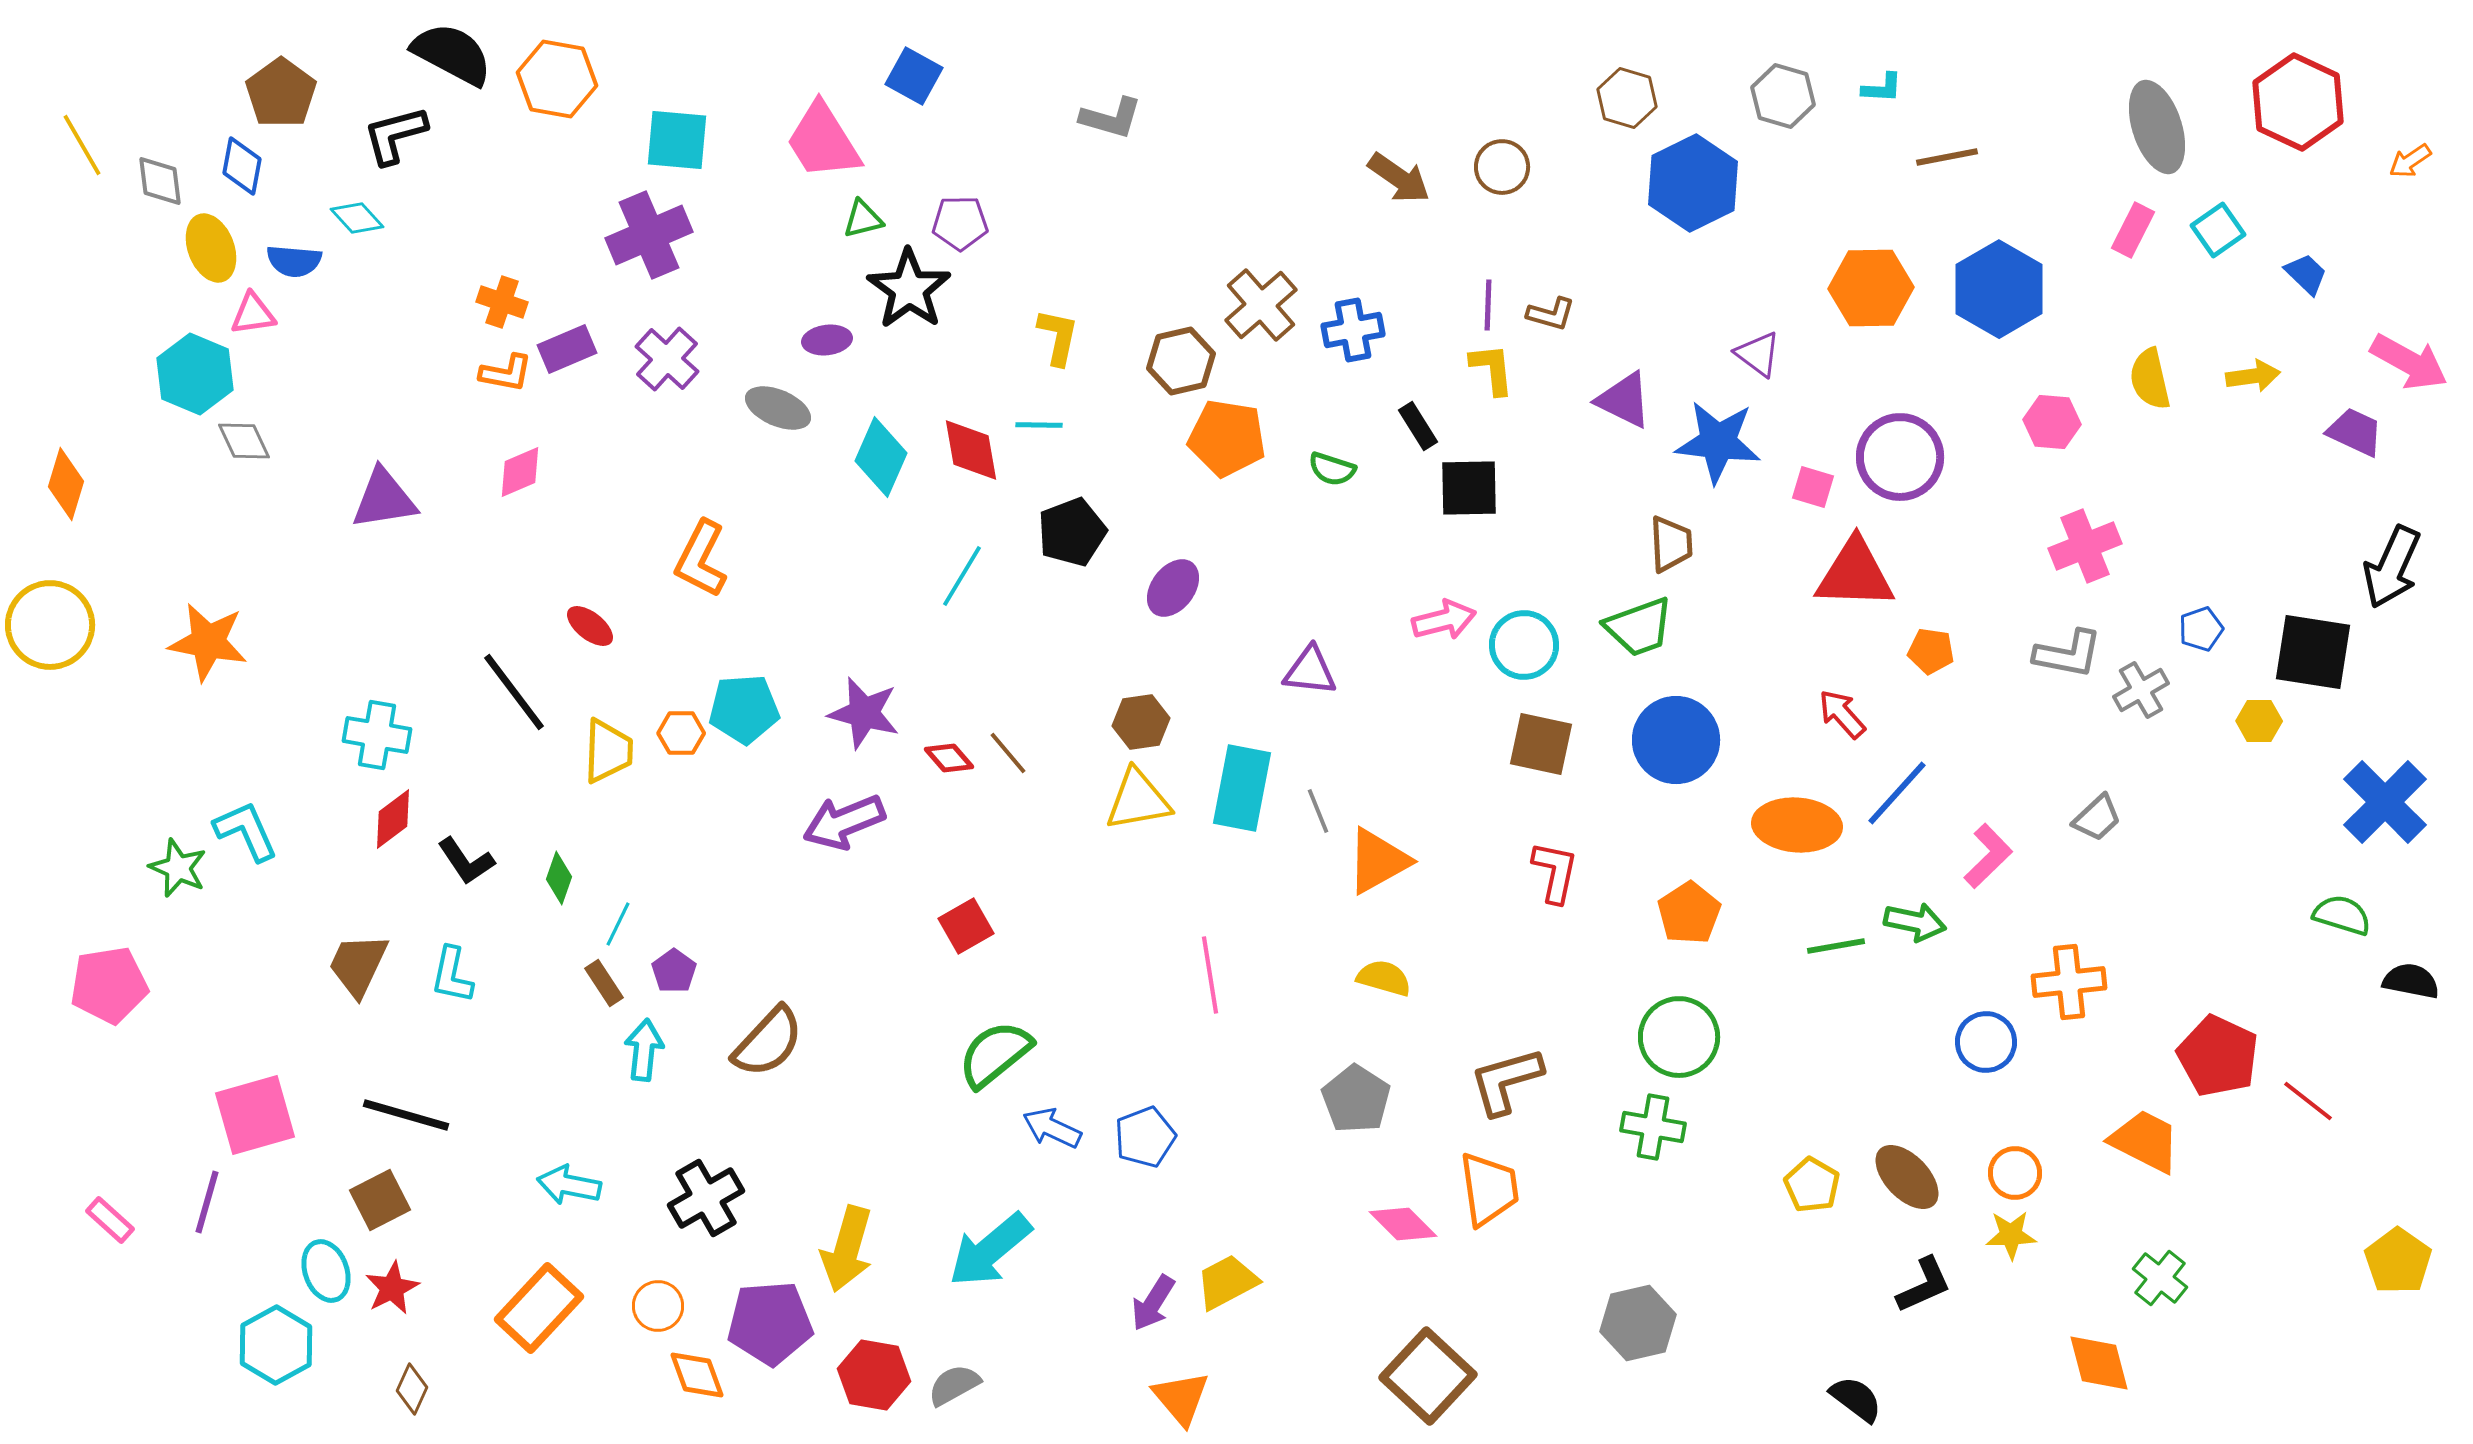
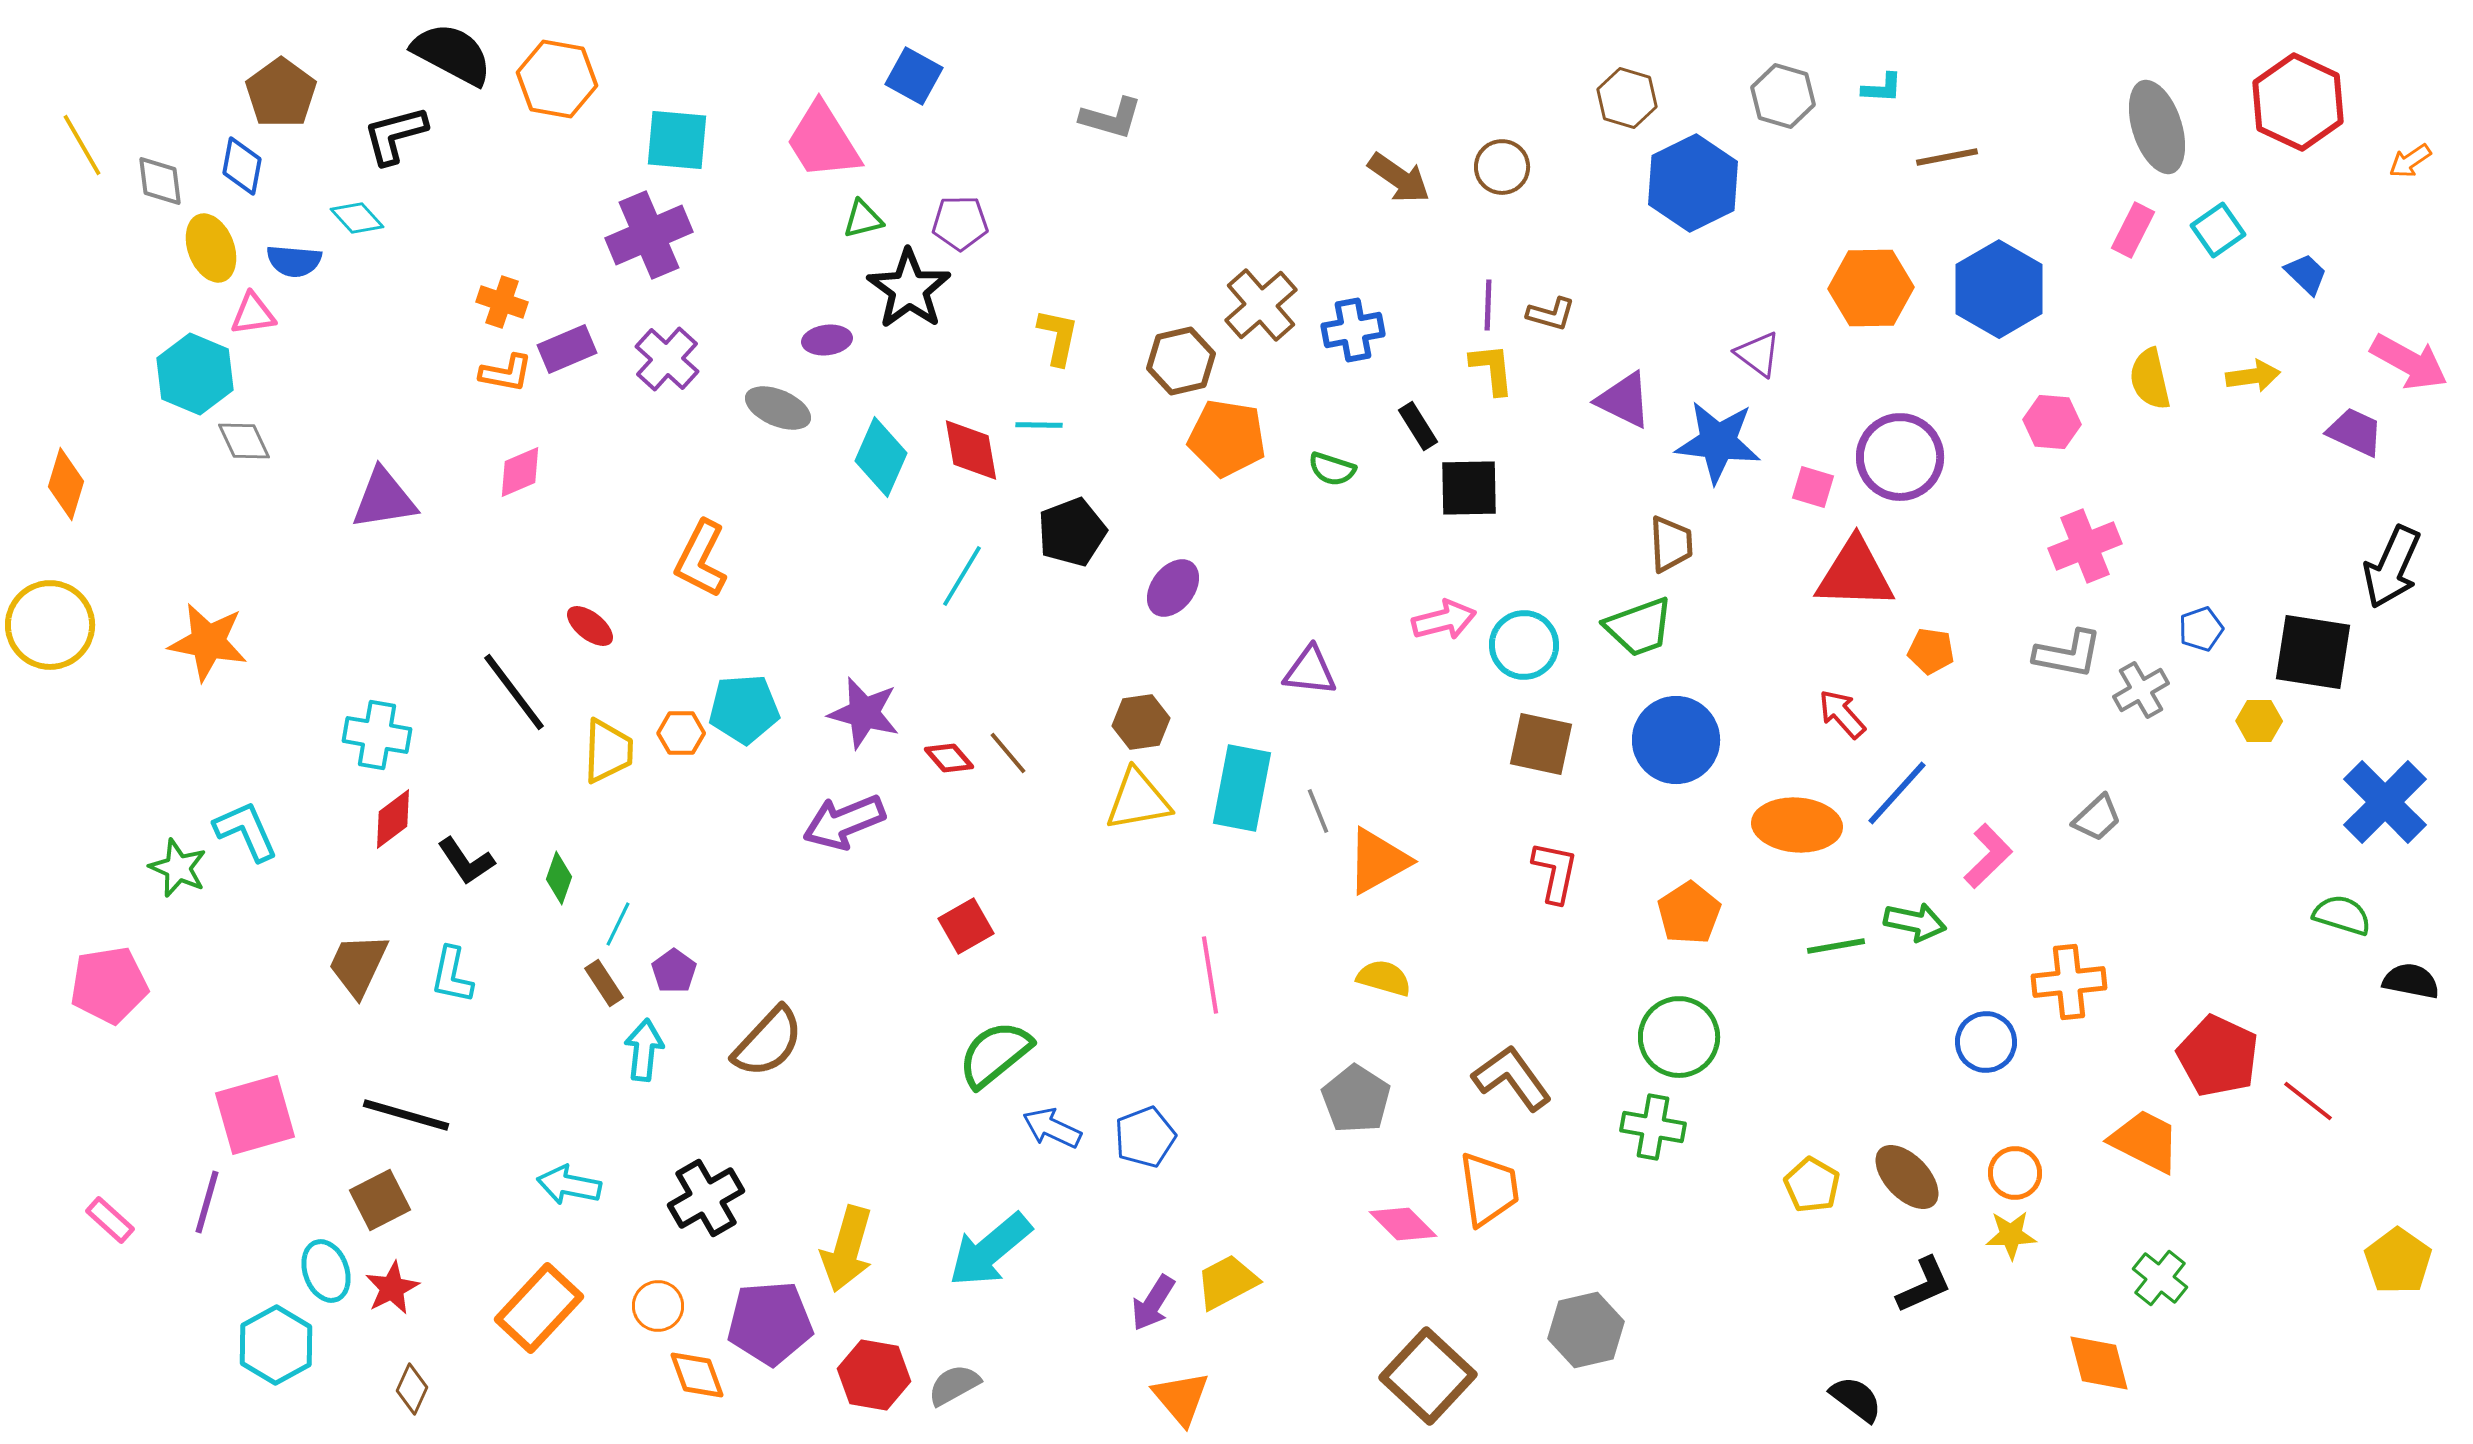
brown L-shape at (1506, 1081): moved 6 px right, 3 px up; rotated 70 degrees clockwise
gray hexagon at (1638, 1323): moved 52 px left, 7 px down
